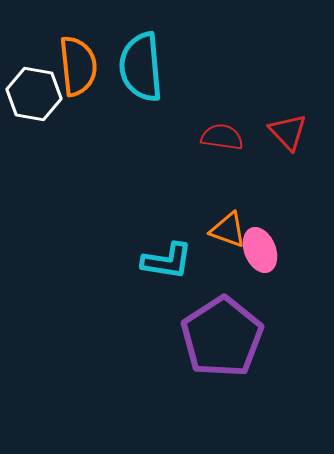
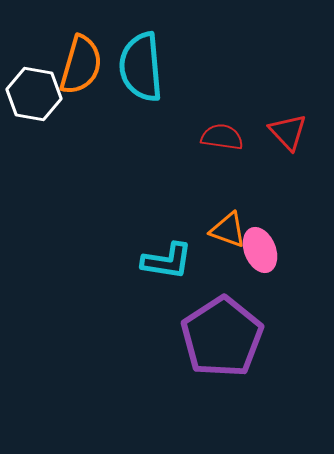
orange semicircle: moved 3 px right, 1 px up; rotated 22 degrees clockwise
